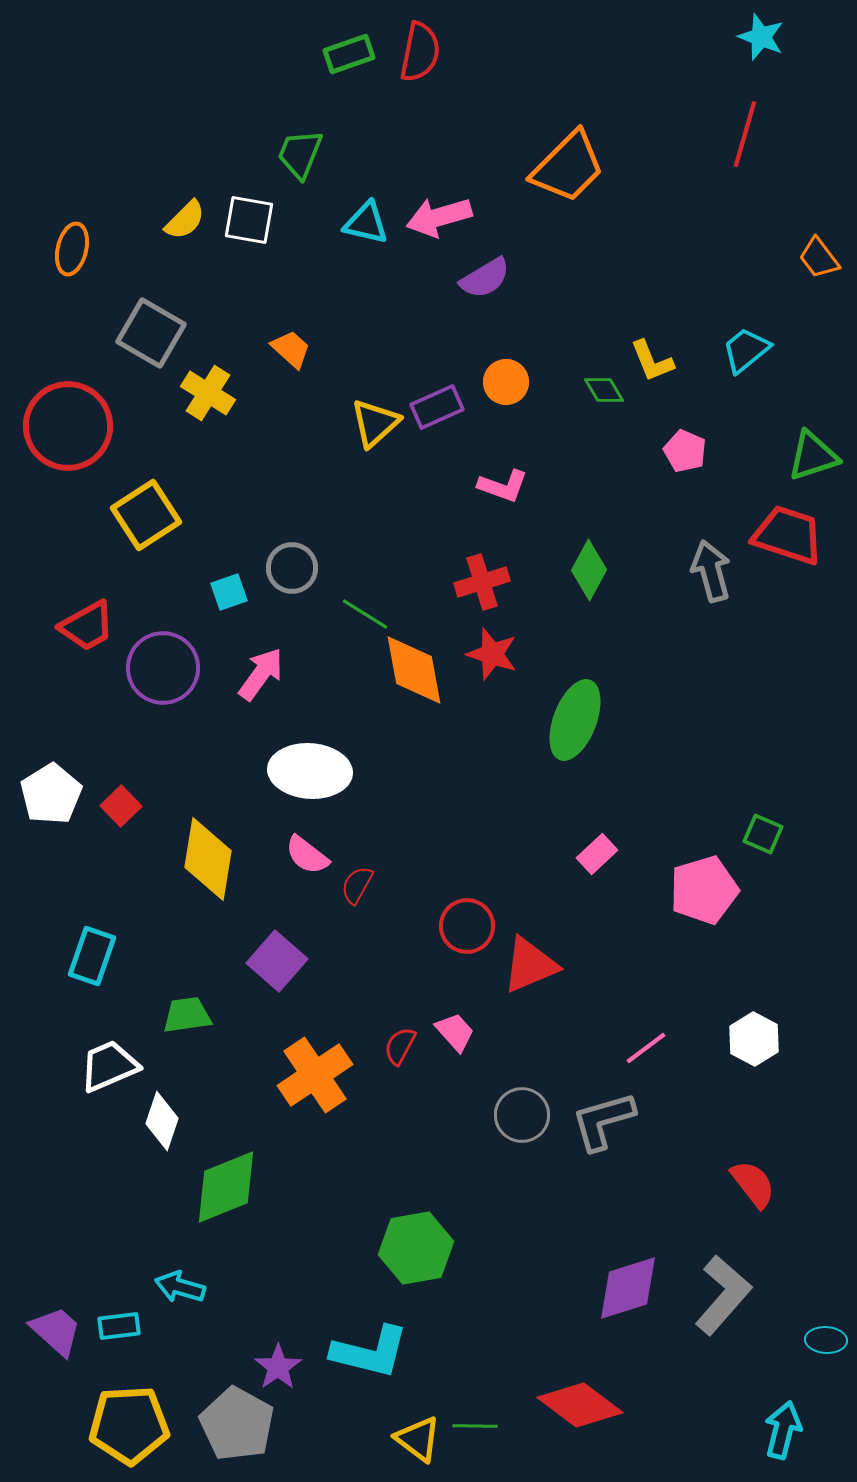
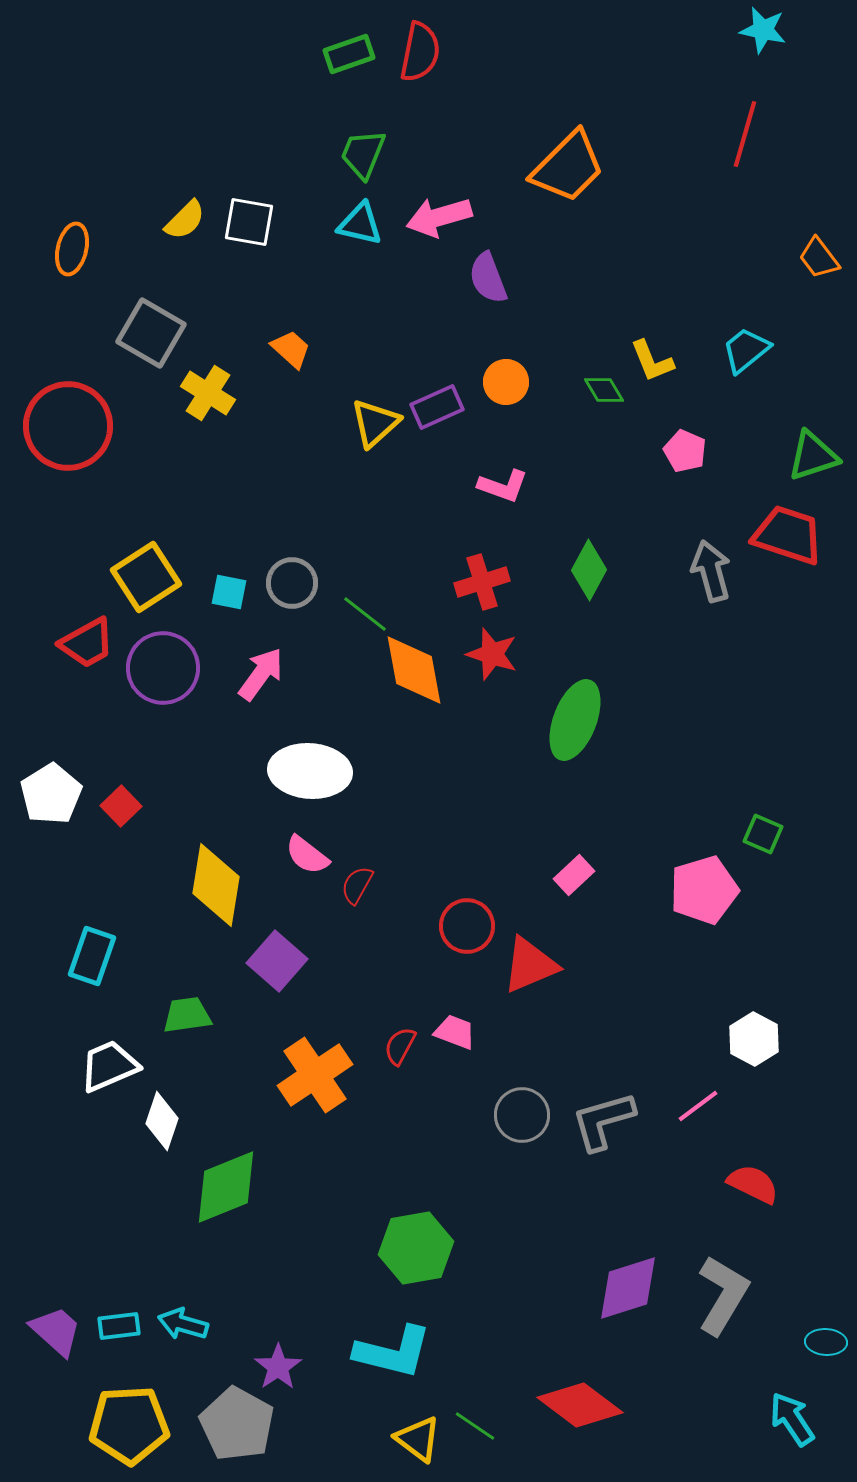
cyan star at (761, 37): moved 2 px right, 7 px up; rotated 9 degrees counterclockwise
green trapezoid at (300, 154): moved 63 px right
white square at (249, 220): moved 2 px down
cyan triangle at (366, 223): moved 6 px left, 1 px down
purple semicircle at (485, 278): moved 3 px right; rotated 100 degrees clockwise
yellow square at (146, 515): moved 62 px down
gray circle at (292, 568): moved 15 px down
cyan square at (229, 592): rotated 30 degrees clockwise
green line at (365, 614): rotated 6 degrees clockwise
red trapezoid at (87, 626): moved 17 px down
pink rectangle at (597, 854): moved 23 px left, 21 px down
yellow diamond at (208, 859): moved 8 px right, 26 px down
pink trapezoid at (455, 1032): rotated 27 degrees counterclockwise
pink line at (646, 1048): moved 52 px right, 58 px down
red semicircle at (753, 1184): rotated 26 degrees counterclockwise
cyan arrow at (180, 1287): moved 3 px right, 37 px down
gray L-shape at (723, 1295): rotated 10 degrees counterclockwise
cyan ellipse at (826, 1340): moved 2 px down
cyan L-shape at (370, 1352): moved 23 px right
green line at (475, 1426): rotated 33 degrees clockwise
cyan arrow at (783, 1430): moved 9 px right, 11 px up; rotated 48 degrees counterclockwise
